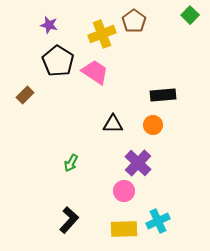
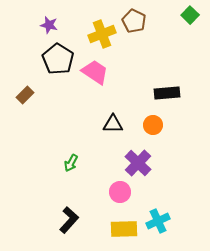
brown pentagon: rotated 10 degrees counterclockwise
black pentagon: moved 2 px up
black rectangle: moved 4 px right, 2 px up
pink circle: moved 4 px left, 1 px down
